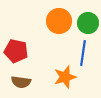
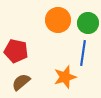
orange circle: moved 1 px left, 1 px up
brown semicircle: rotated 132 degrees clockwise
